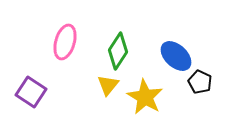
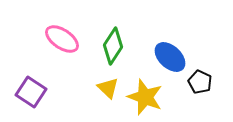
pink ellipse: moved 3 px left, 3 px up; rotated 72 degrees counterclockwise
green diamond: moved 5 px left, 5 px up
blue ellipse: moved 6 px left, 1 px down
yellow triangle: moved 3 px down; rotated 25 degrees counterclockwise
yellow star: rotated 9 degrees counterclockwise
